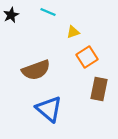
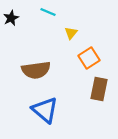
black star: moved 3 px down
yellow triangle: moved 2 px left, 1 px down; rotated 32 degrees counterclockwise
orange square: moved 2 px right, 1 px down
brown semicircle: rotated 12 degrees clockwise
blue triangle: moved 4 px left, 1 px down
